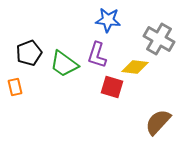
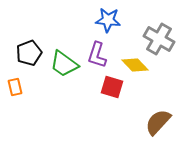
yellow diamond: moved 2 px up; rotated 40 degrees clockwise
